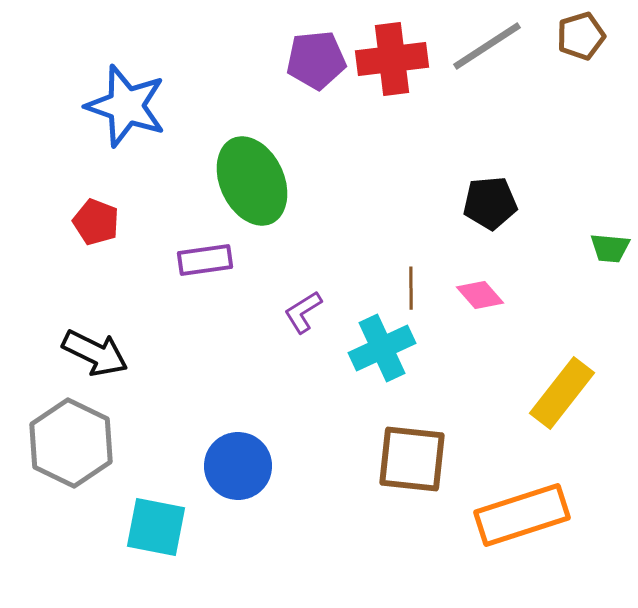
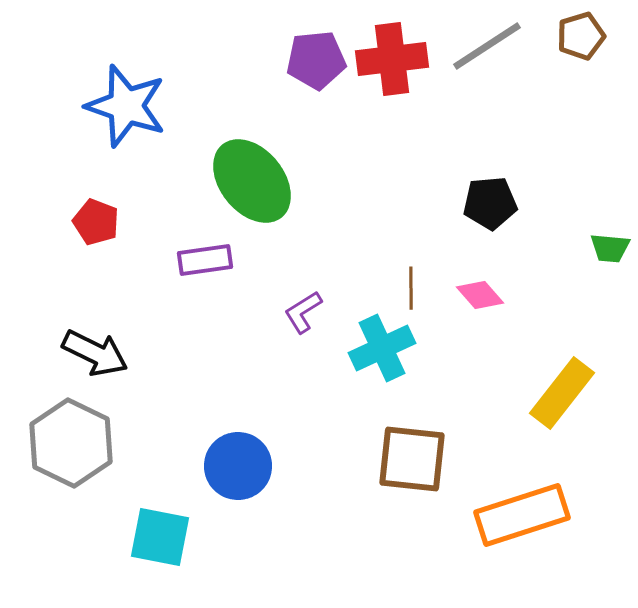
green ellipse: rotated 14 degrees counterclockwise
cyan square: moved 4 px right, 10 px down
